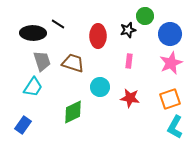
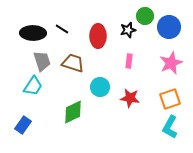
black line: moved 4 px right, 5 px down
blue circle: moved 1 px left, 7 px up
cyan trapezoid: moved 1 px up
cyan L-shape: moved 5 px left
